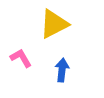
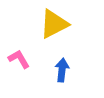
pink L-shape: moved 2 px left, 1 px down
